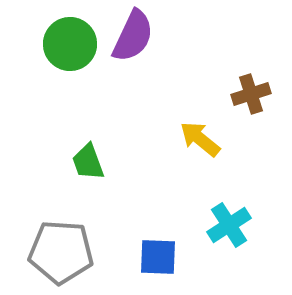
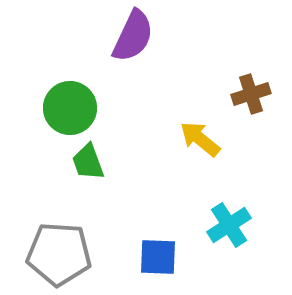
green circle: moved 64 px down
gray pentagon: moved 2 px left, 2 px down
